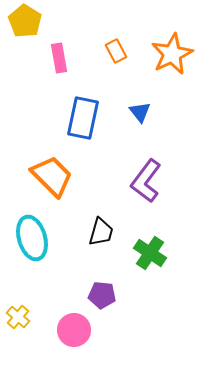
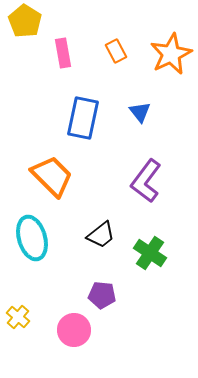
orange star: moved 1 px left
pink rectangle: moved 4 px right, 5 px up
black trapezoid: moved 3 px down; rotated 36 degrees clockwise
